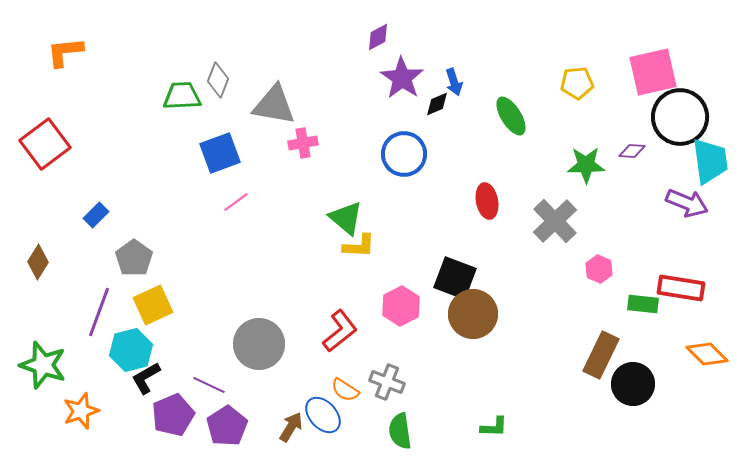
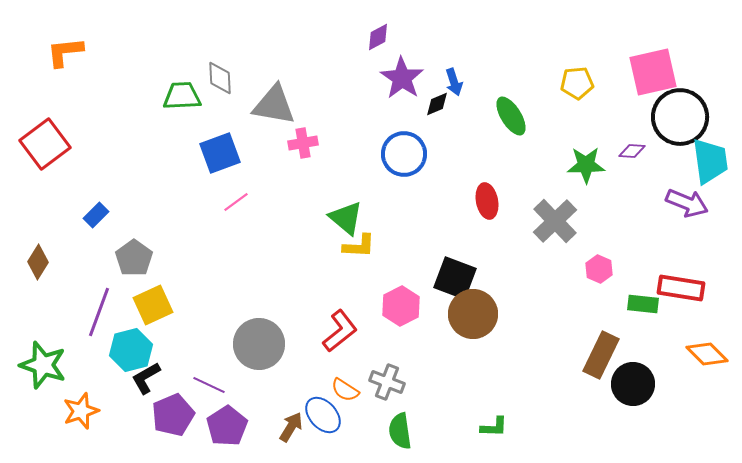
gray diamond at (218, 80): moved 2 px right, 2 px up; rotated 24 degrees counterclockwise
